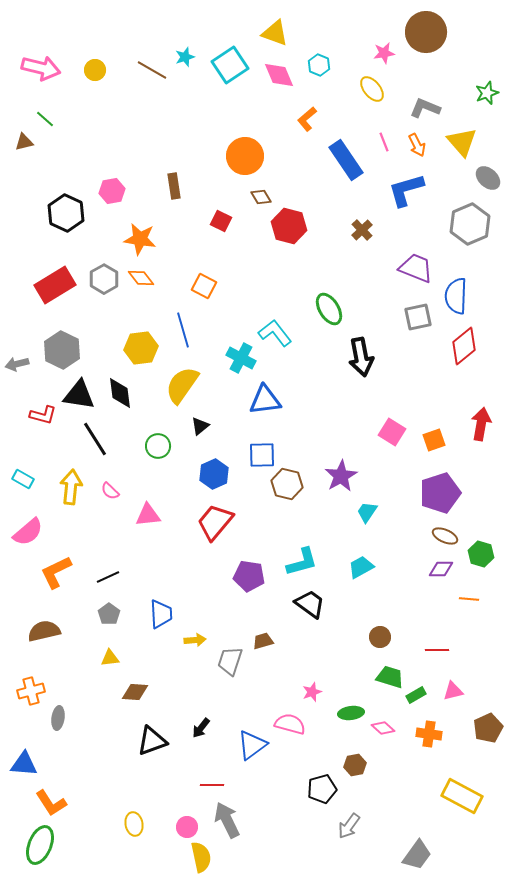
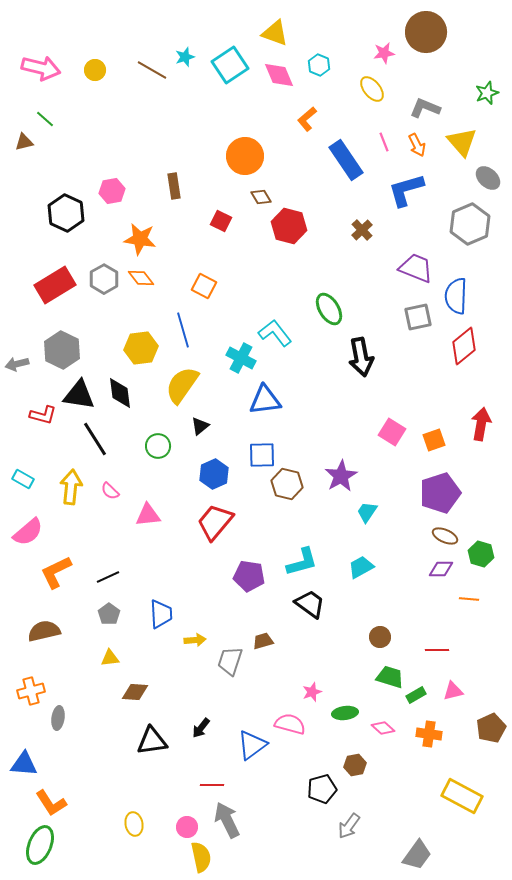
green ellipse at (351, 713): moved 6 px left
brown pentagon at (488, 728): moved 3 px right
black triangle at (152, 741): rotated 12 degrees clockwise
